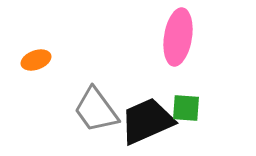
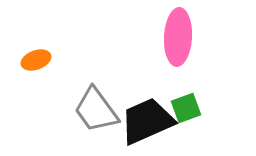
pink ellipse: rotated 6 degrees counterclockwise
green square: rotated 24 degrees counterclockwise
